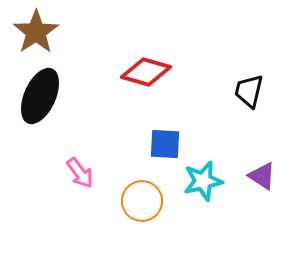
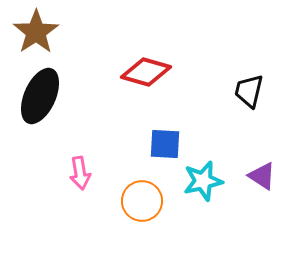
pink arrow: rotated 28 degrees clockwise
